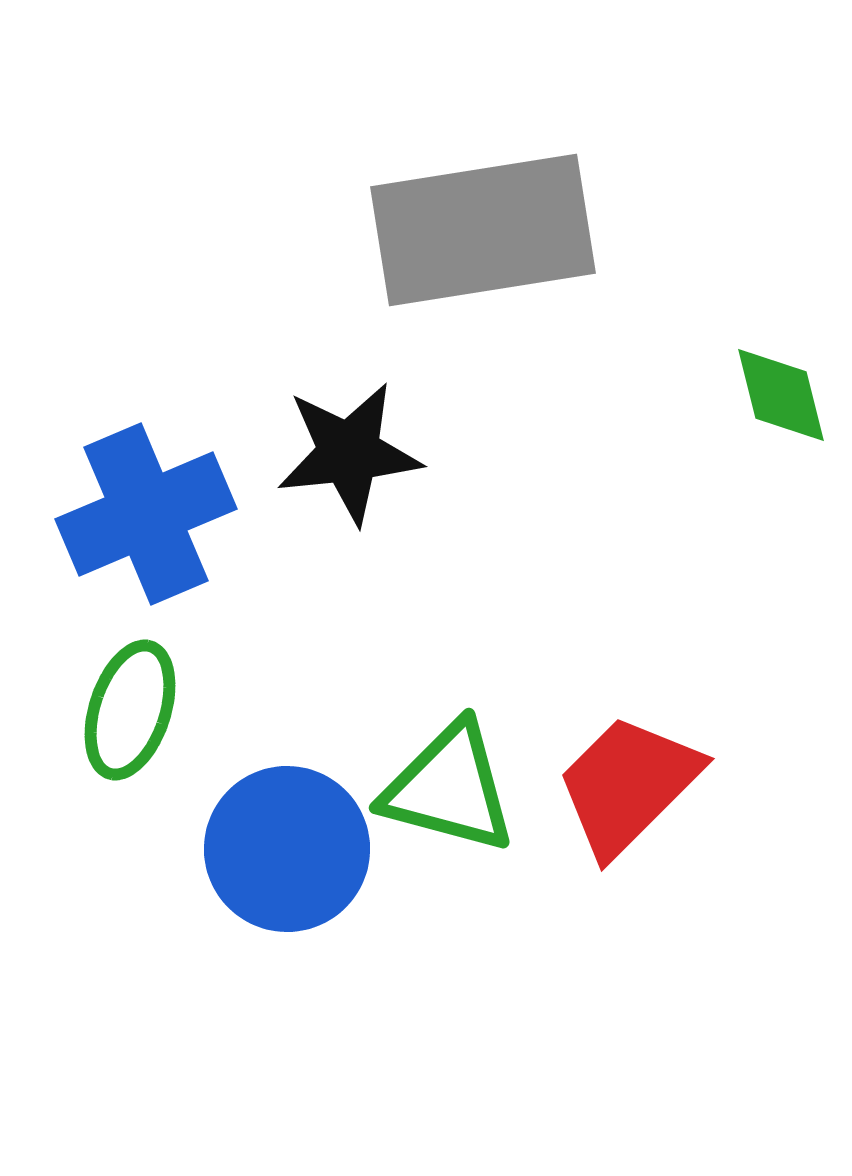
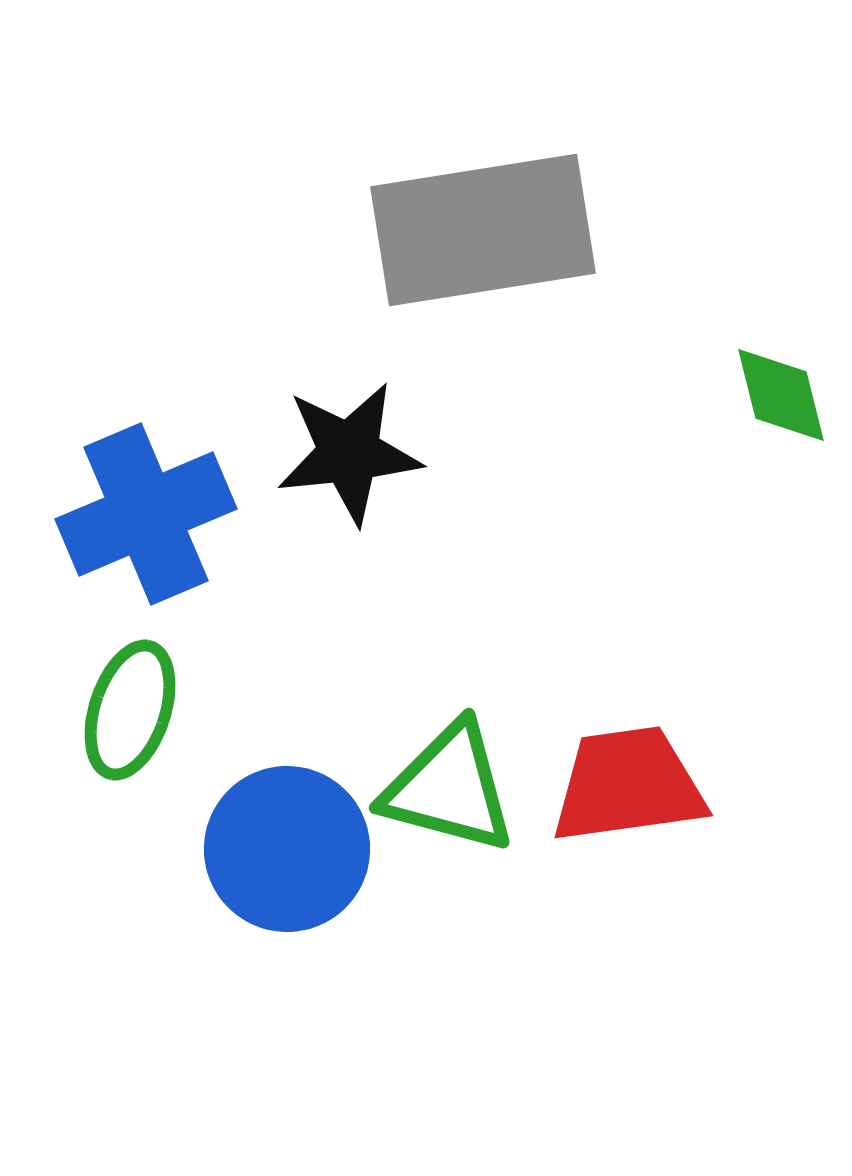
red trapezoid: rotated 37 degrees clockwise
